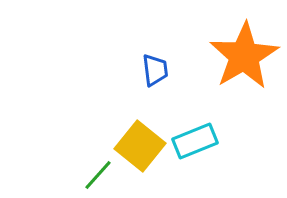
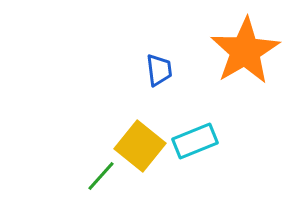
orange star: moved 1 px right, 5 px up
blue trapezoid: moved 4 px right
green line: moved 3 px right, 1 px down
